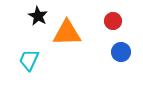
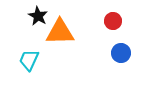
orange triangle: moved 7 px left, 1 px up
blue circle: moved 1 px down
